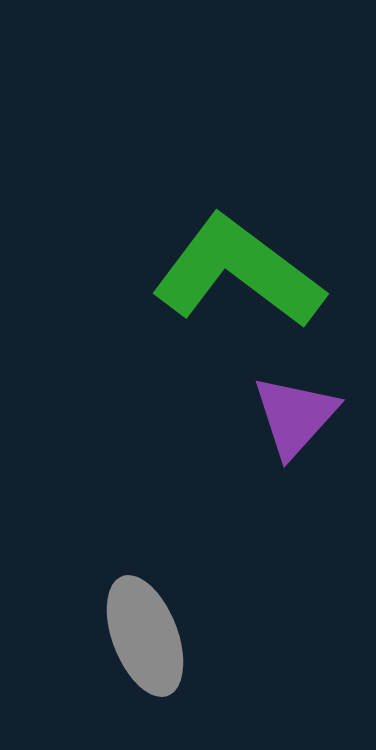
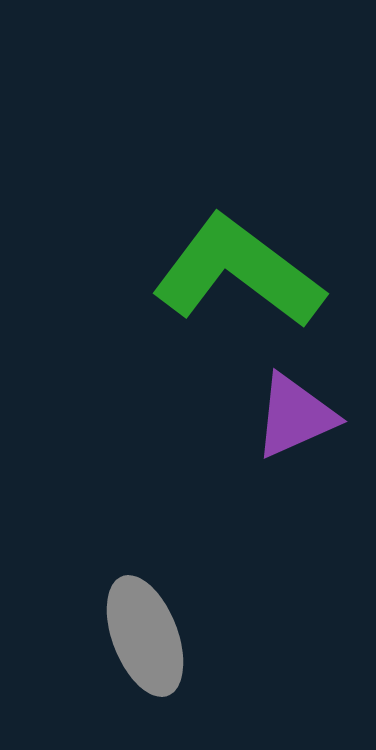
purple triangle: rotated 24 degrees clockwise
